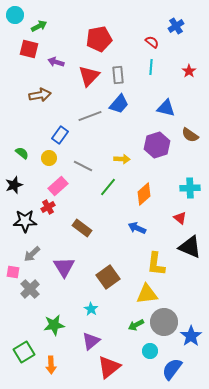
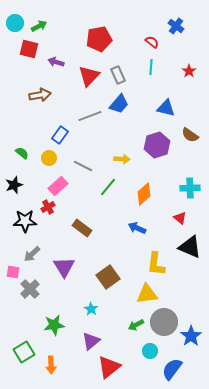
cyan circle at (15, 15): moved 8 px down
blue cross at (176, 26): rotated 21 degrees counterclockwise
gray rectangle at (118, 75): rotated 18 degrees counterclockwise
